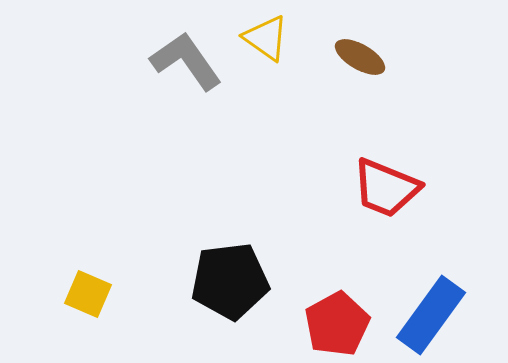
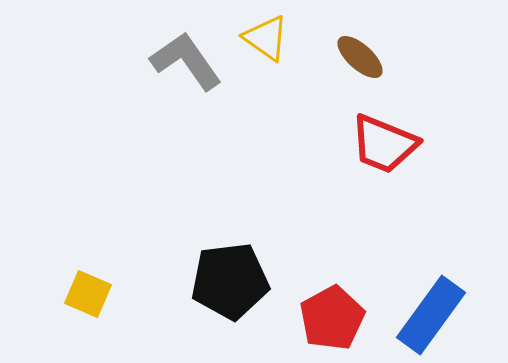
brown ellipse: rotated 12 degrees clockwise
red trapezoid: moved 2 px left, 44 px up
red pentagon: moved 5 px left, 6 px up
